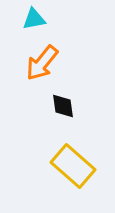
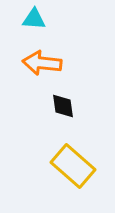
cyan triangle: rotated 15 degrees clockwise
orange arrow: rotated 57 degrees clockwise
